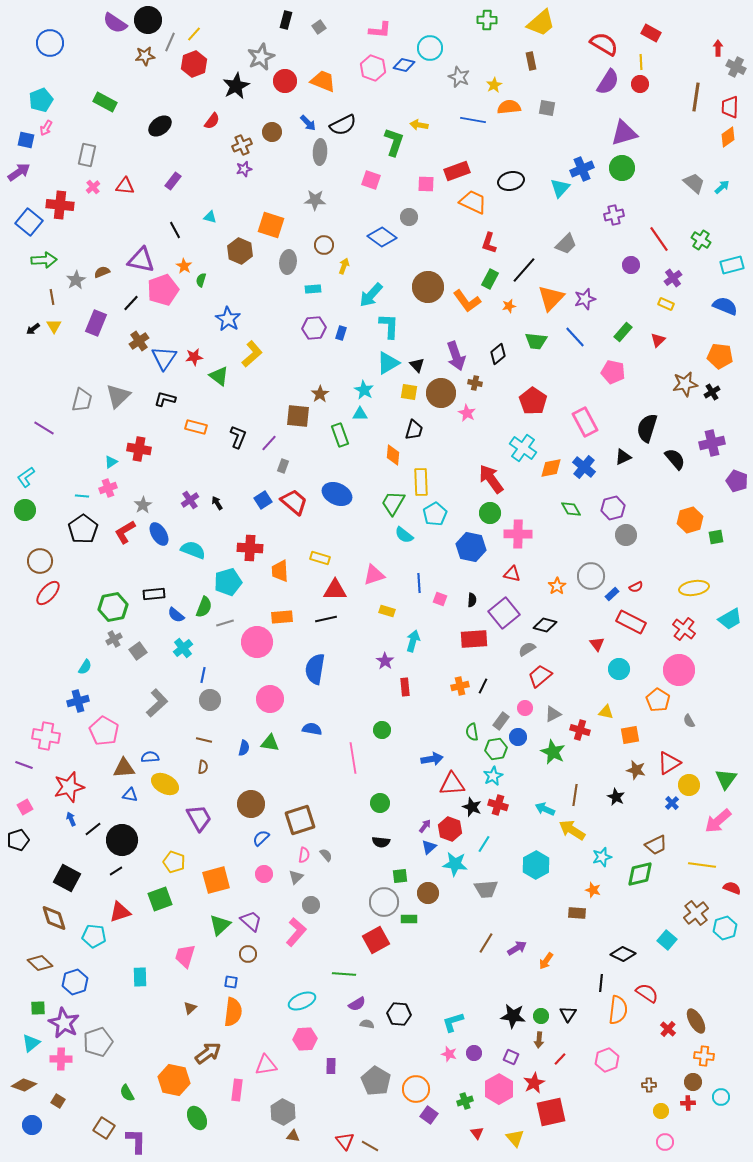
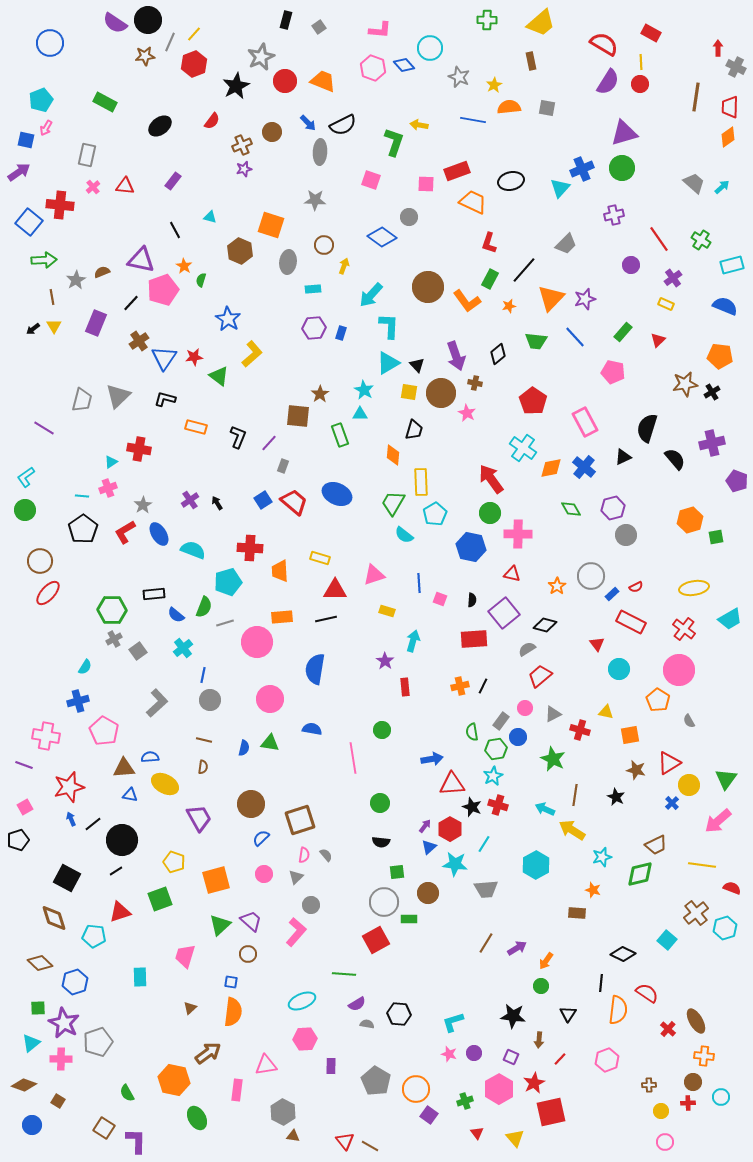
blue diamond at (404, 65): rotated 35 degrees clockwise
green hexagon at (113, 607): moved 1 px left, 3 px down; rotated 12 degrees clockwise
green star at (553, 752): moved 7 px down
black line at (93, 829): moved 5 px up
red hexagon at (450, 829): rotated 10 degrees clockwise
green square at (400, 876): moved 3 px left, 4 px up
green circle at (541, 1016): moved 30 px up
